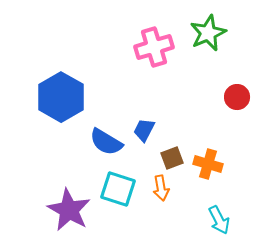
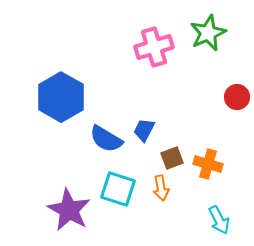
blue semicircle: moved 3 px up
